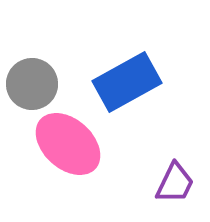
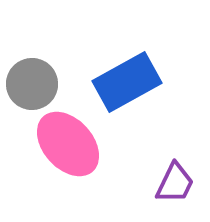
pink ellipse: rotated 6 degrees clockwise
